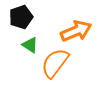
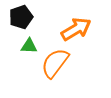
orange arrow: moved 2 px up; rotated 8 degrees counterclockwise
green triangle: moved 1 px left, 1 px down; rotated 30 degrees counterclockwise
